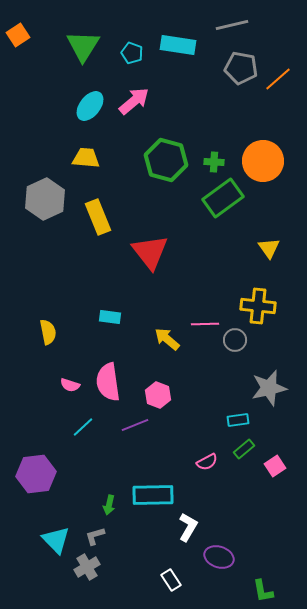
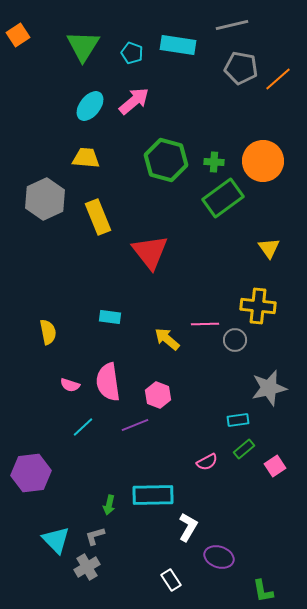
purple hexagon at (36, 474): moved 5 px left, 1 px up
